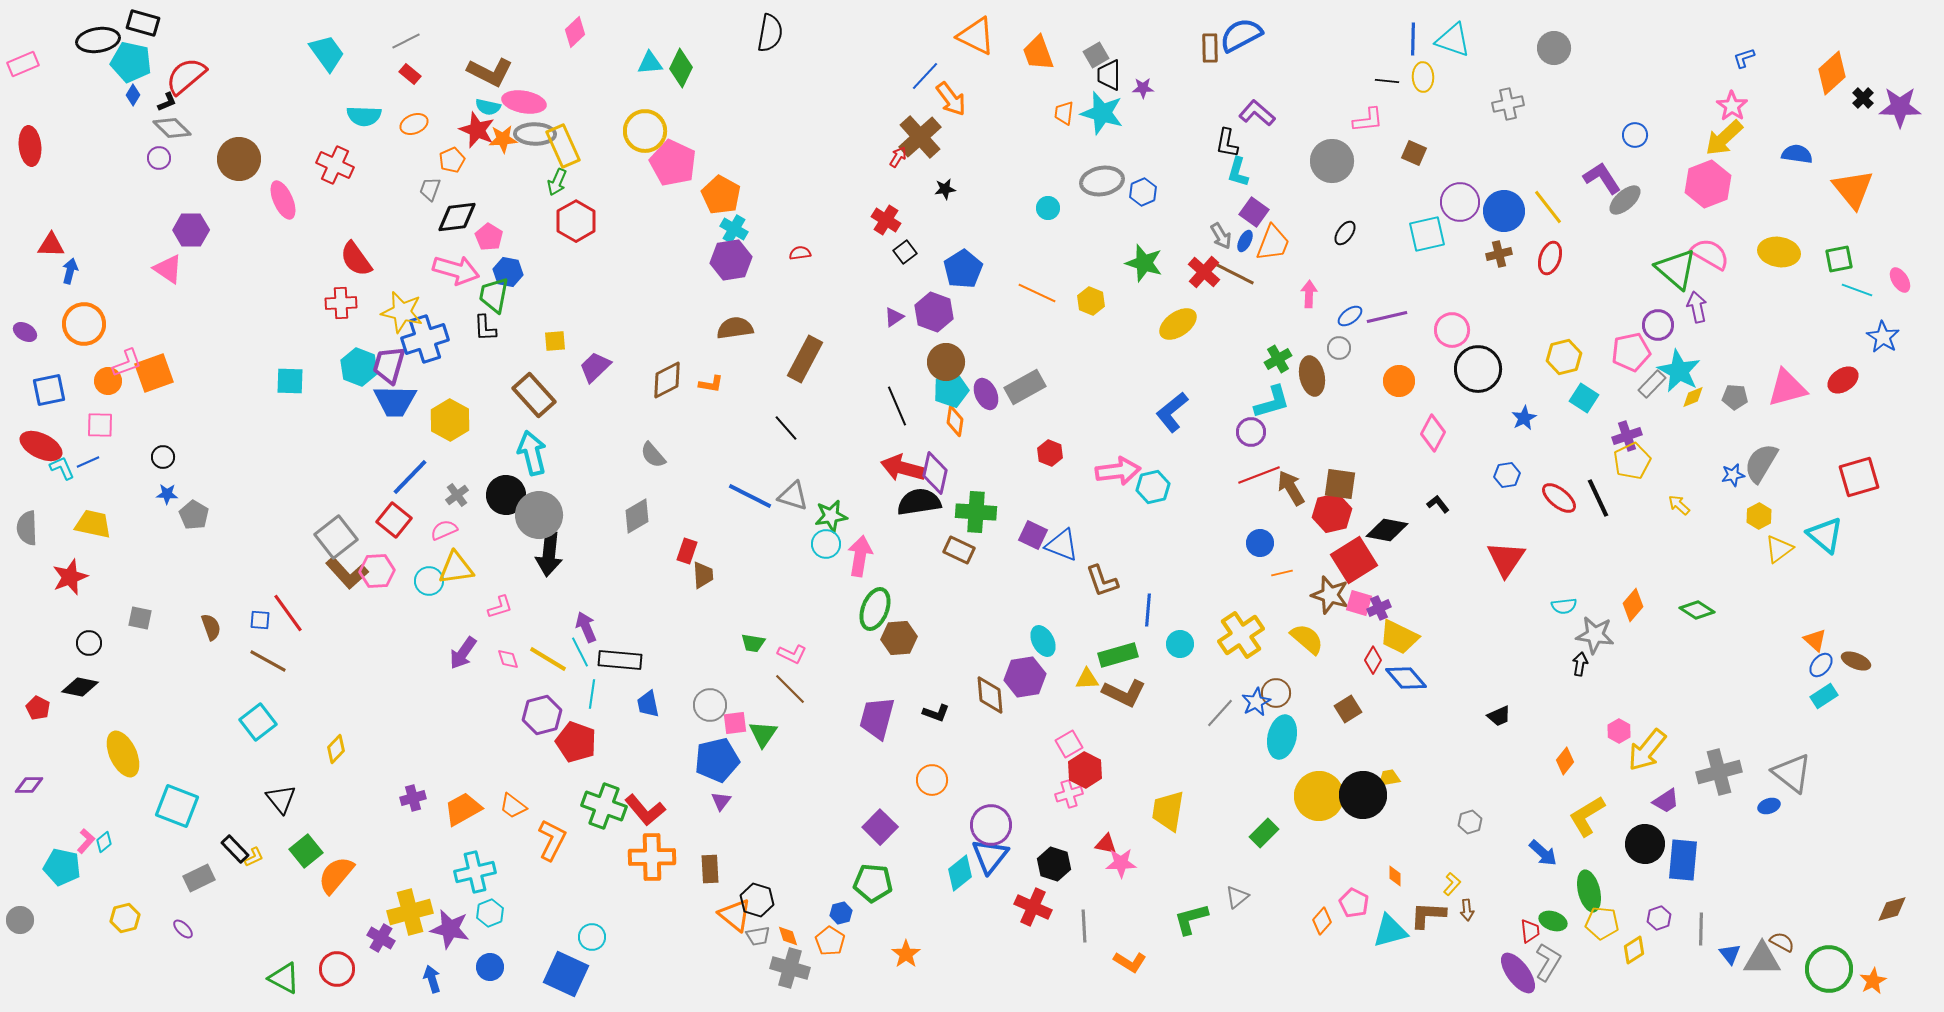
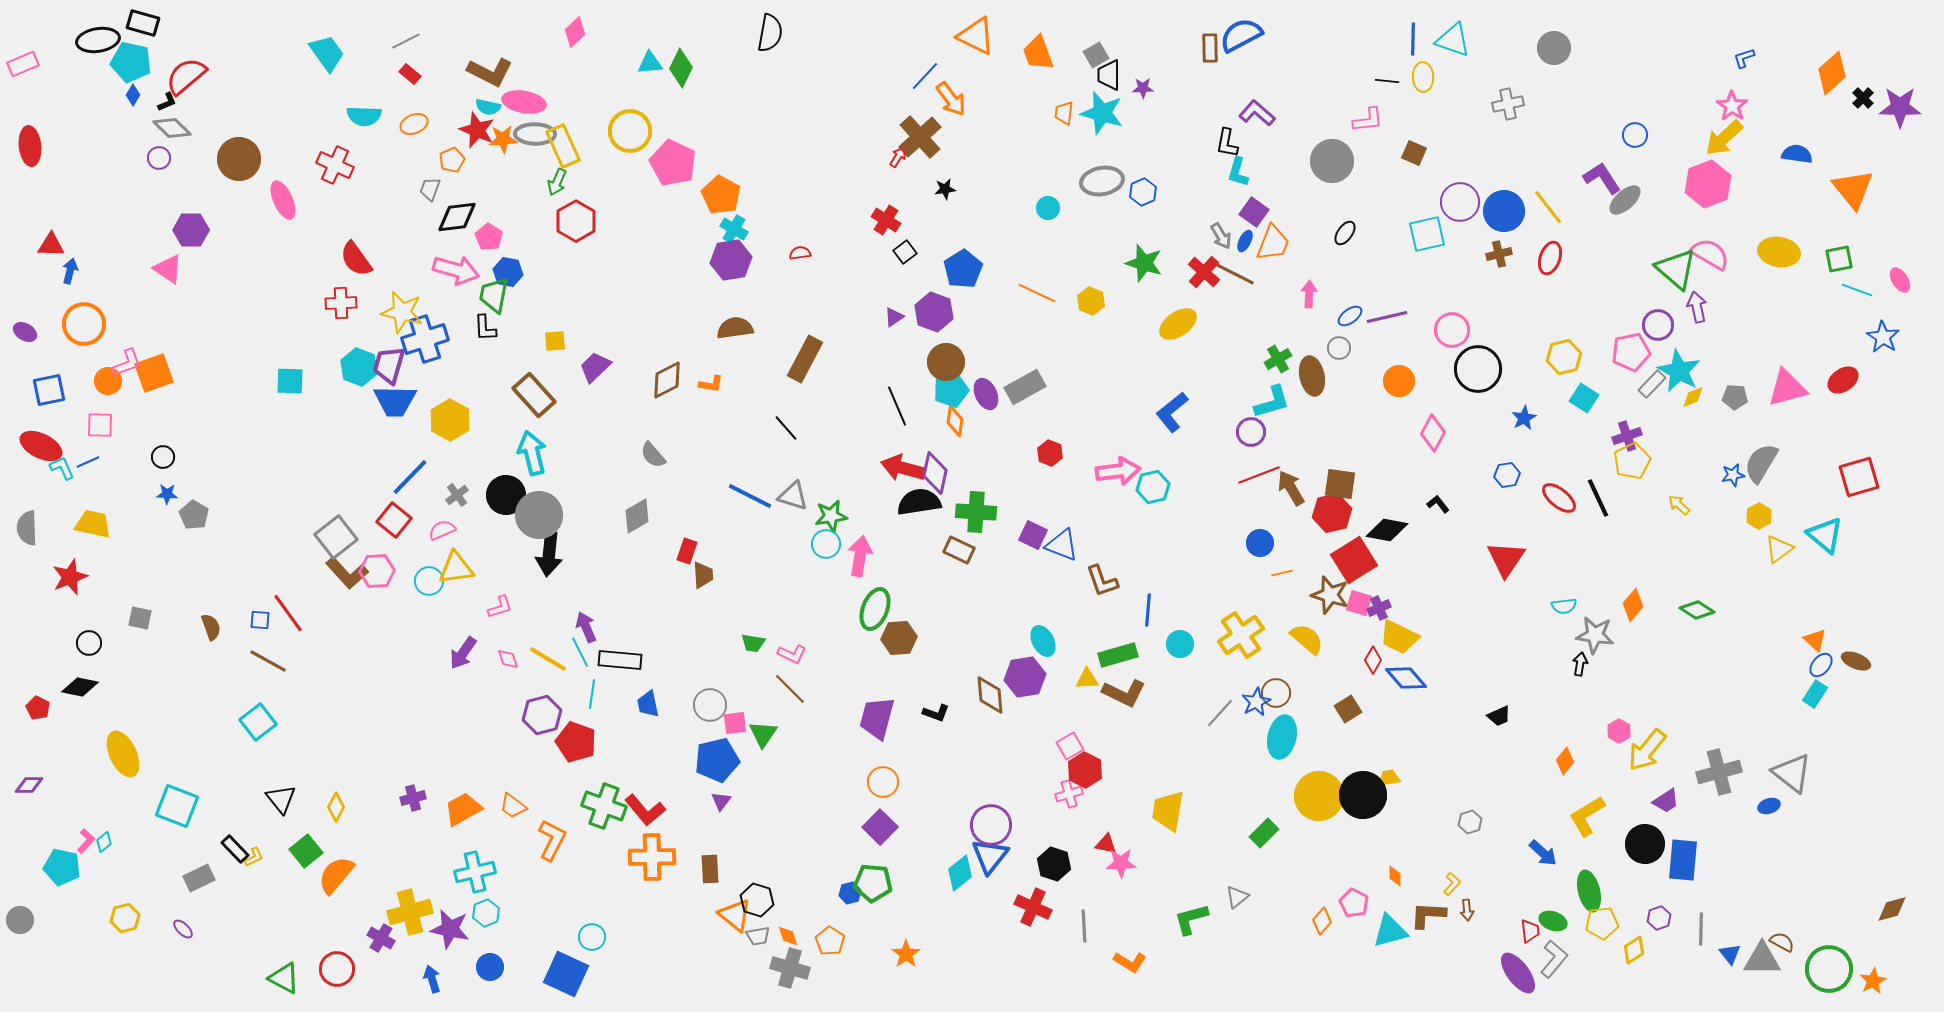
yellow circle at (645, 131): moved 15 px left
pink semicircle at (444, 530): moved 2 px left
cyan rectangle at (1824, 696): moved 9 px left, 2 px up; rotated 24 degrees counterclockwise
pink square at (1069, 744): moved 1 px right, 2 px down
yellow diamond at (336, 749): moved 58 px down; rotated 16 degrees counterclockwise
orange circle at (932, 780): moved 49 px left, 2 px down
cyan hexagon at (490, 913): moved 4 px left
blue hexagon at (841, 913): moved 9 px right, 20 px up
yellow pentagon at (1602, 923): rotated 12 degrees counterclockwise
gray L-shape at (1548, 962): moved 6 px right, 3 px up; rotated 9 degrees clockwise
